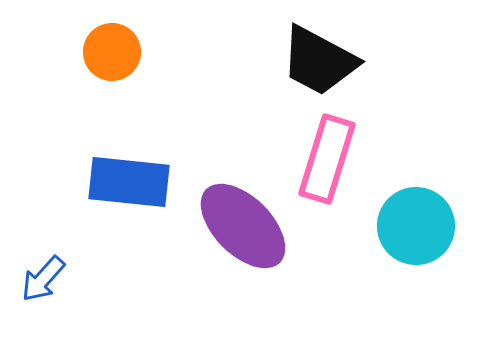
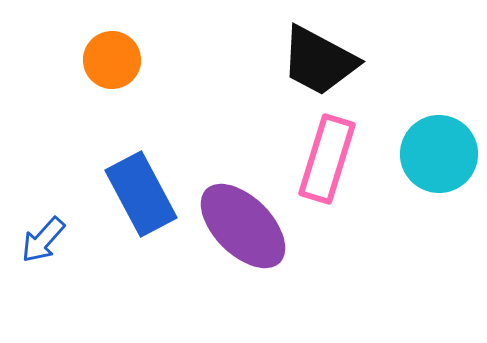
orange circle: moved 8 px down
blue rectangle: moved 12 px right, 12 px down; rotated 56 degrees clockwise
cyan circle: moved 23 px right, 72 px up
blue arrow: moved 39 px up
